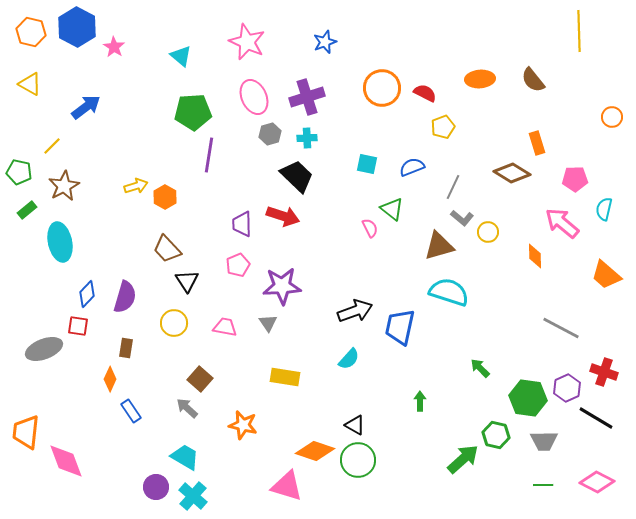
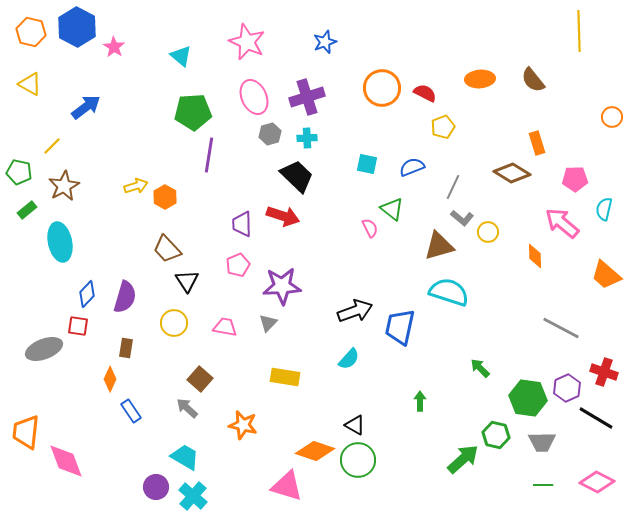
gray triangle at (268, 323): rotated 18 degrees clockwise
gray trapezoid at (544, 441): moved 2 px left, 1 px down
